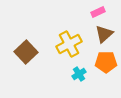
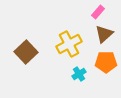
pink rectangle: rotated 24 degrees counterclockwise
